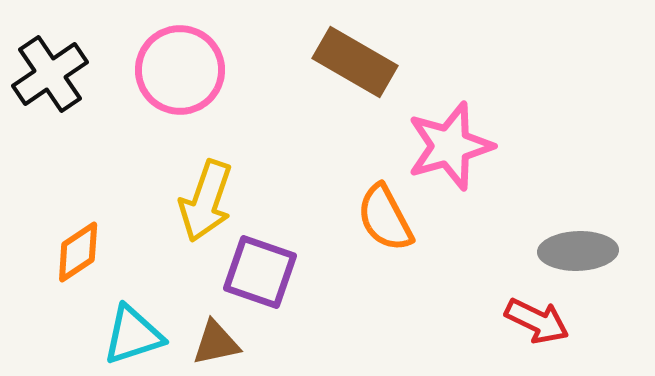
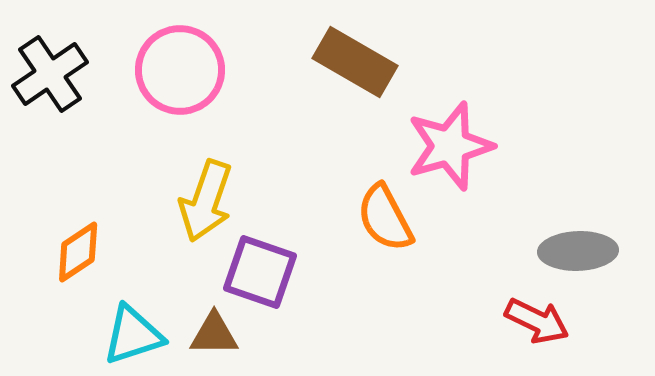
brown triangle: moved 2 px left, 9 px up; rotated 12 degrees clockwise
